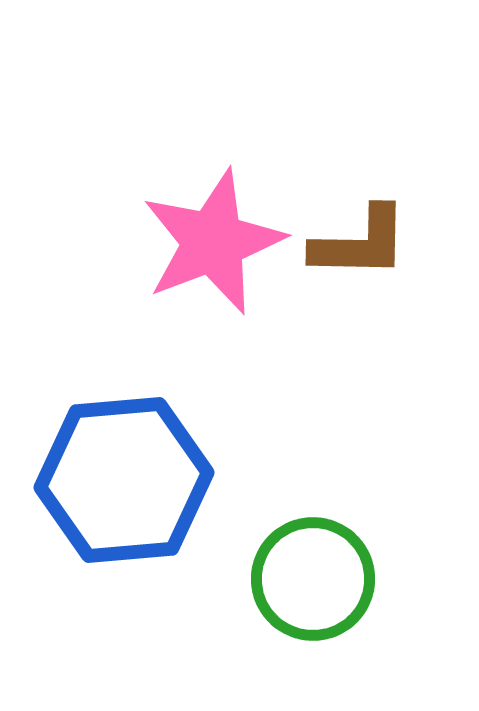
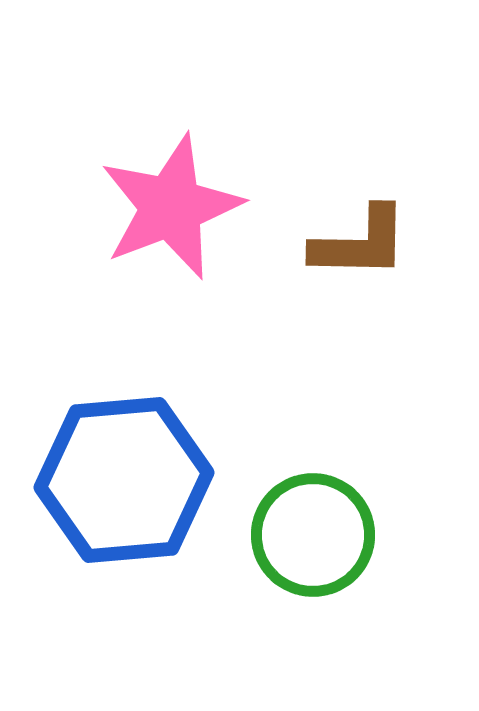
pink star: moved 42 px left, 35 px up
green circle: moved 44 px up
